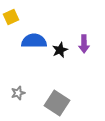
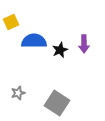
yellow square: moved 5 px down
